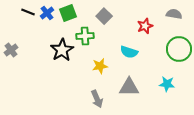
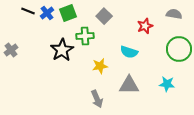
black line: moved 1 px up
gray triangle: moved 2 px up
